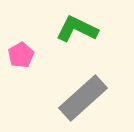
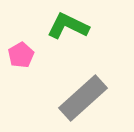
green L-shape: moved 9 px left, 3 px up
